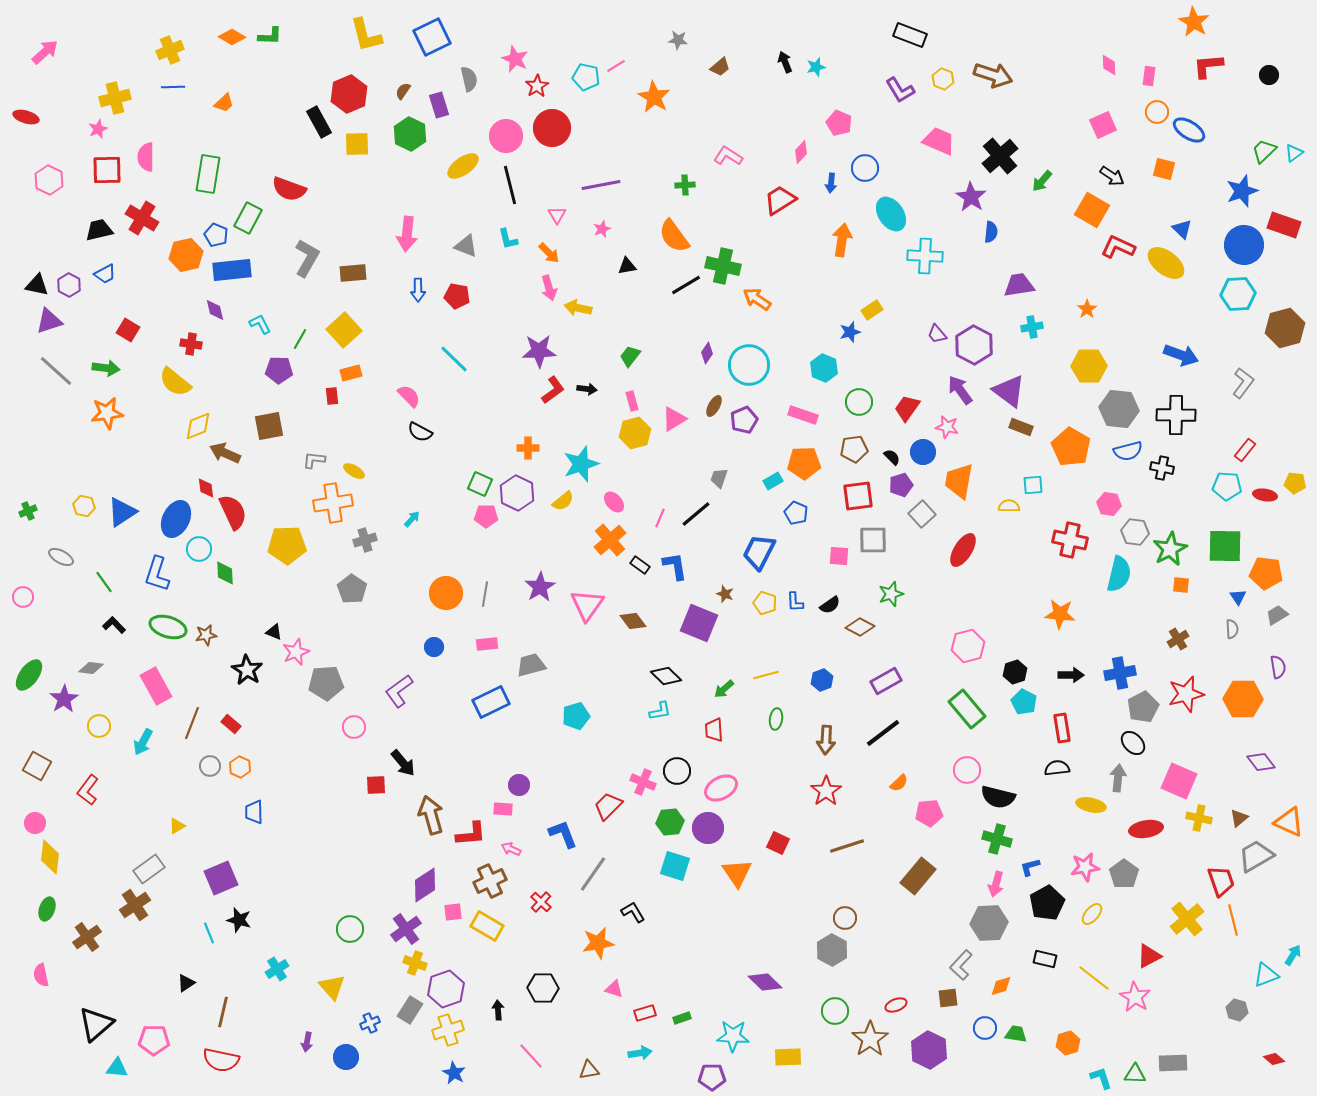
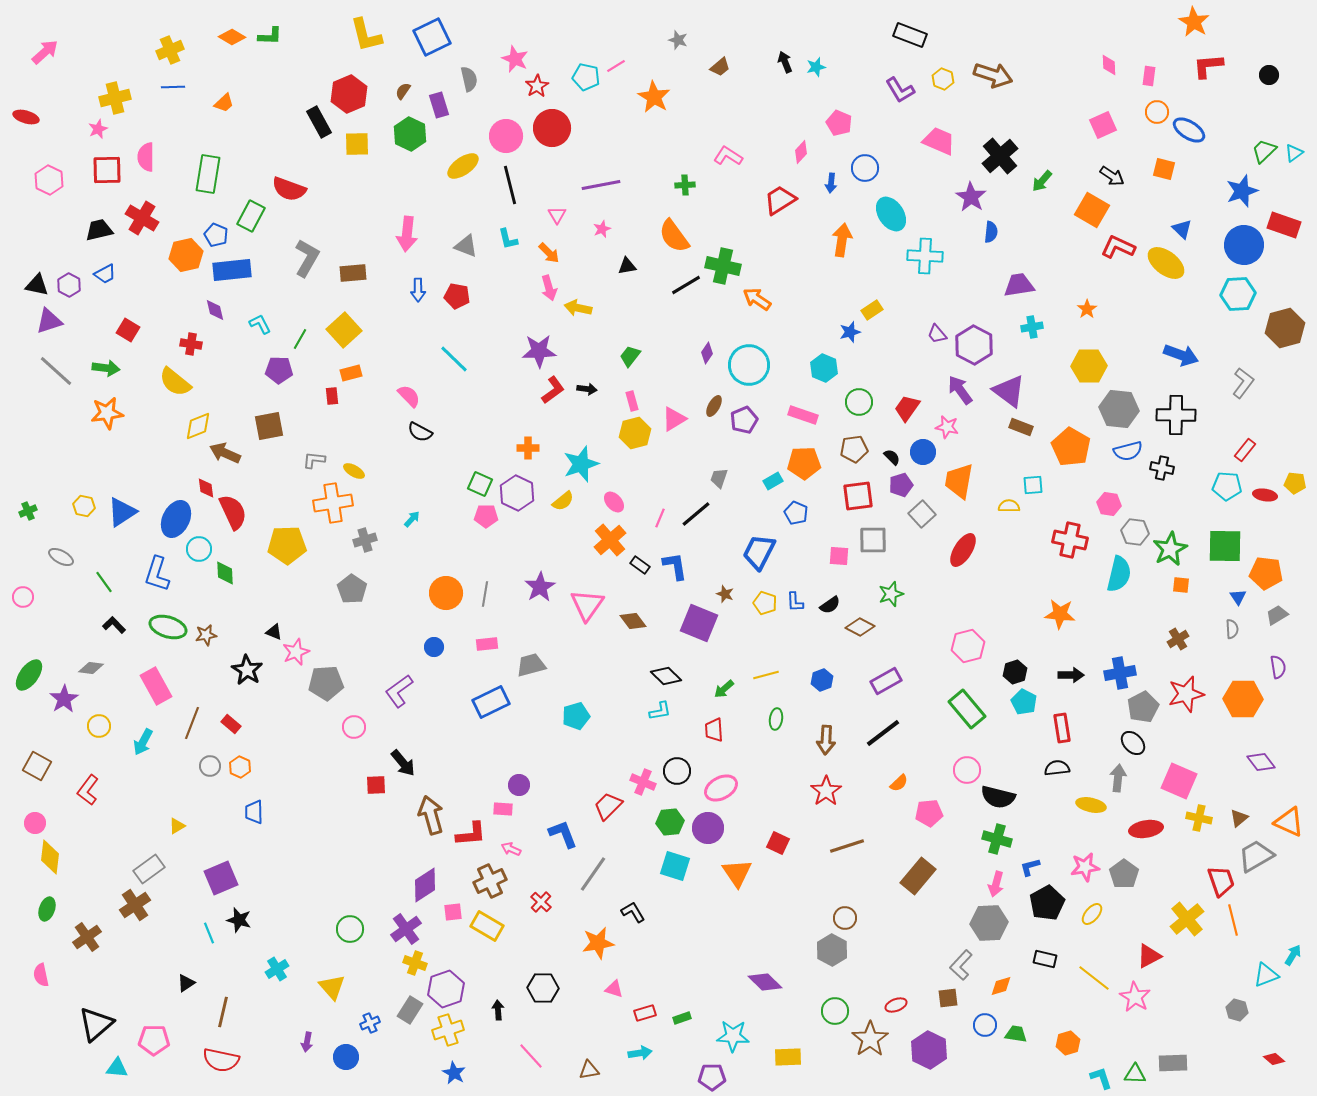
gray star at (678, 40): rotated 12 degrees clockwise
green rectangle at (248, 218): moved 3 px right, 2 px up
blue circle at (985, 1028): moved 3 px up
